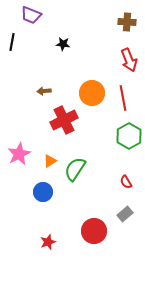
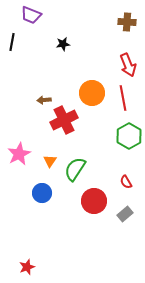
black star: rotated 16 degrees counterclockwise
red arrow: moved 1 px left, 5 px down
brown arrow: moved 9 px down
orange triangle: rotated 24 degrees counterclockwise
blue circle: moved 1 px left, 1 px down
red circle: moved 30 px up
red star: moved 21 px left, 25 px down
